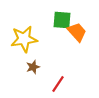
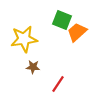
green square: rotated 18 degrees clockwise
orange trapezoid: rotated 90 degrees counterclockwise
brown star: rotated 24 degrees clockwise
